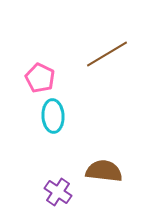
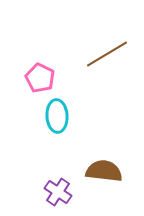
cyan ellipse: moved 4 px right
